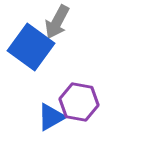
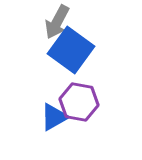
blue square: moved 40 px right, 3 px down
blue triangle: moved 3 px right
